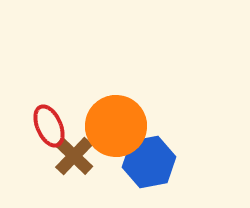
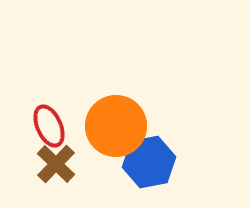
brown cross: moved 18 px left, 8 px down
